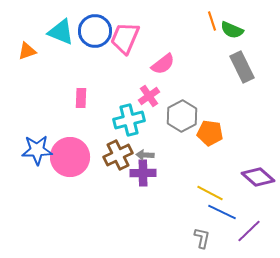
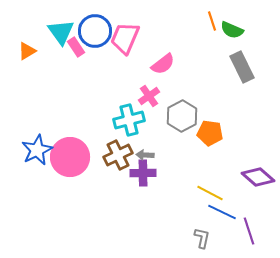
cyan triangle: rotated 32 degrees clockwise
orange triangle: rotated 12 degrees counterclockwise
pink rectangle: moved 5 px left, 51 px up; rotated 36 degrees counterclockwise
blue star: rotated 24 degrees counterclockwise
purple line: rotated 64 degrees counterclockwise
